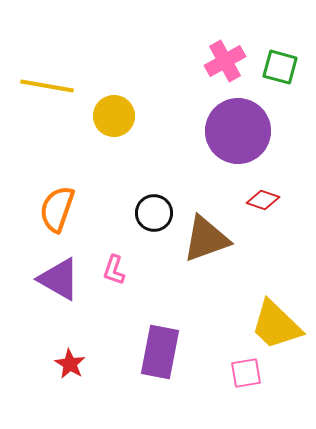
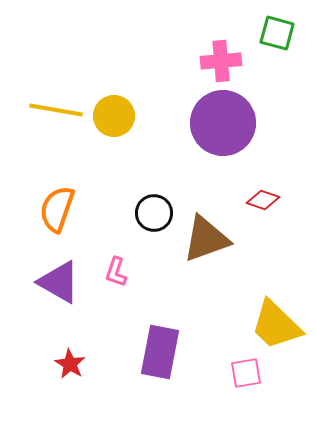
pink cross: moved 4 px left; rotated 24 degrees clockwise
green square: moved 3 px left, 34 px up
yellow line: moved 9 px right, 24 px down
purple circle: moved 15 px left, 8 px up
pink L-shape: moved 2 px right, 2 px down
purple triangle: moved 3 px down
